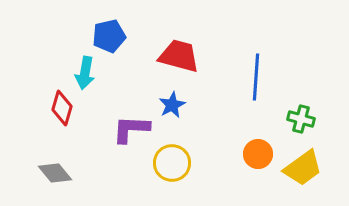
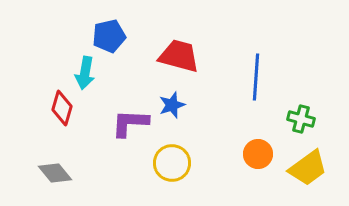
blue star: rotated 8 degrees clockwise
purple L-shape: moved 1 px left, 6 px up
yellow trapezoid: moved 5 px right
